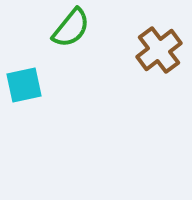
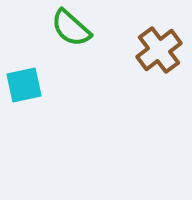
green semicircle: rotated 93 degrees clockwise
